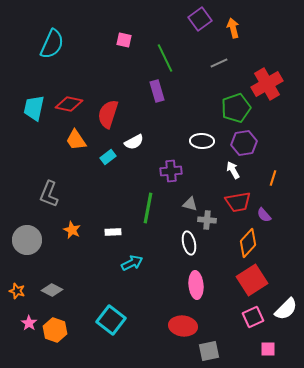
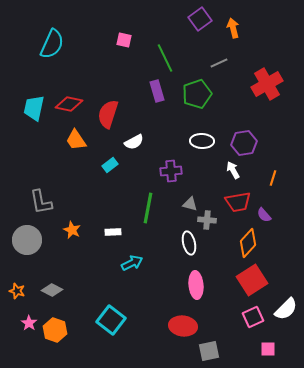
green pentagon at (236, 108): moved 39 px left, 14 px up
cyan rectangle at (108, 157): moved 2 px right, 8 px down
gray L-shape at (49, 194): moved 8 px left, 8 px down; rotated 32 degrees counterclockwise
